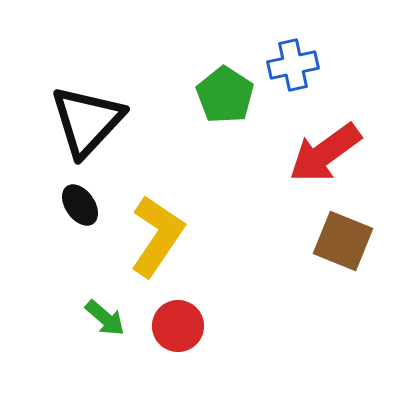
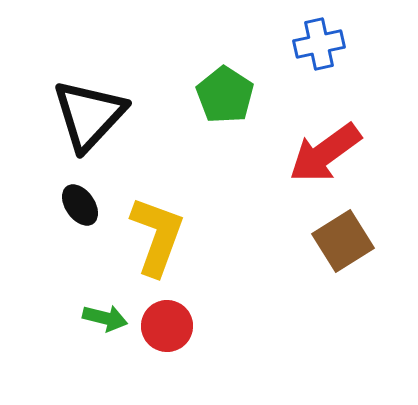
blue cross: moved 26 px right, 21 px up
black triangle: moved 2 px right, 6 px up
yellow L-shape: rotated 14 degrees counterclockwise
brown square: rotated 36 degrees clockwise
green arrow: rotated 27 degrees counterclockwise
red circle: moved 11 px left
